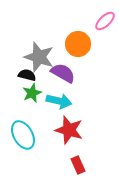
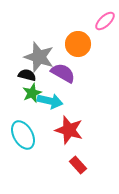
cyan arrow: moved 9 px left
red rectangle: rotated 18 degrees counterclockwise
